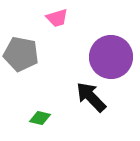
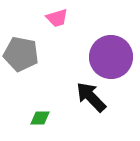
green diamond: rotated 15 degrees counterclockwise
